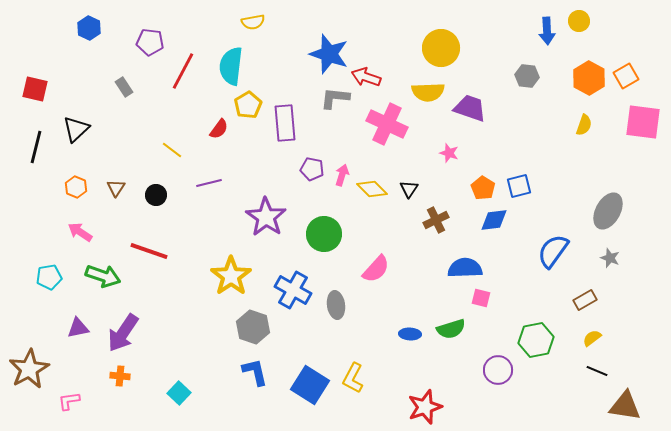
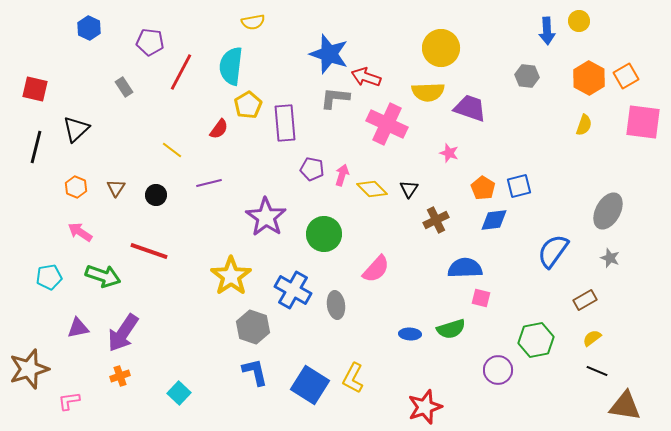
red line at (183, 71): moved 2 px left, 1 px down
brown star at (29, 369): rotated 12 degrees clockwise
orange cross at (120, 376): rotated 24 degrees counterclockwise
